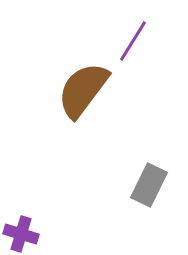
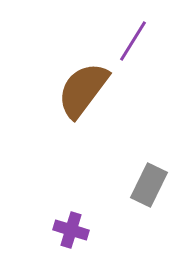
purple cross: moved 50 px right, 4 px up
